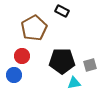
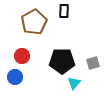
black rectangle: moved 2 px right; rotated 64 degrees clockwise
brown pentagon: moved 6 px up
gray square: moved 3 px right, 2 px up
blue circle: moved 1 px right, 2 px down
cyan triangle: rotated 40 degrees counterclockwise
